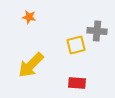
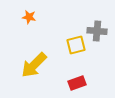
yellow arrow: moved 3 px right
red rectangle: rotated 24 degrees counterclockwise
